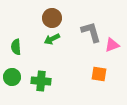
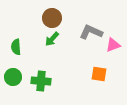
gray L-shape: rotated 50 degrees counterclockwise
green arrow: rotated 21 degrees counterclockwise
pink triangle: moved 1 px right
green circle: moved 1 px right
